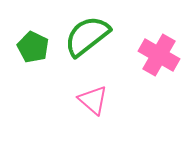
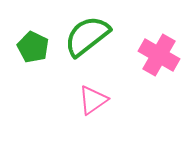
pink triangle: rotated 44 degrees clockwise
